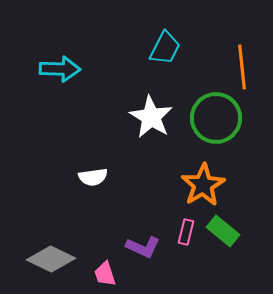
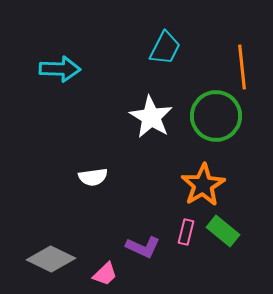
green circle: moved 2 px up
pink trapezoid: rotated 116 degrees counterclockwise
